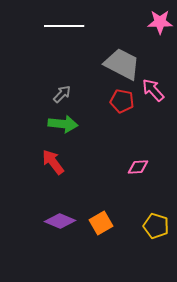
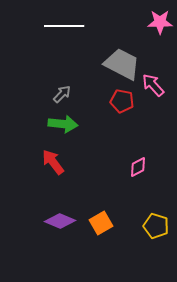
pink arrow: moved 5 px up
pink diamond: rotated 25 degrees counterclockwise
